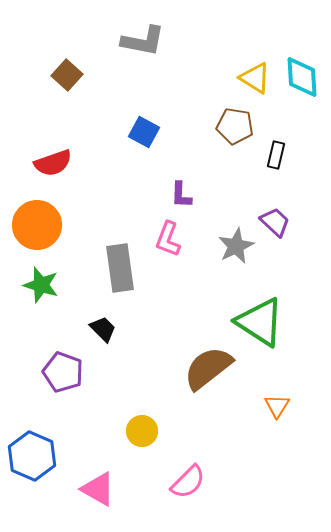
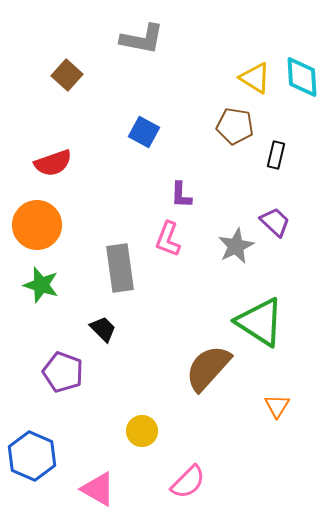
gray L-shape: moved 1 px left, 2 px up
brown semicircle: rotated 10 degrees counterclockwise
